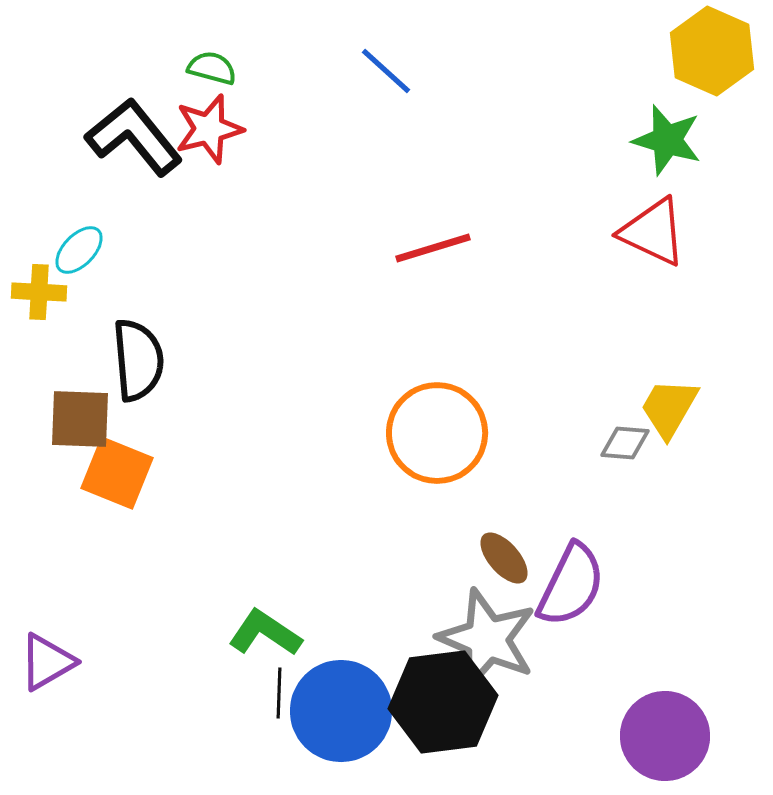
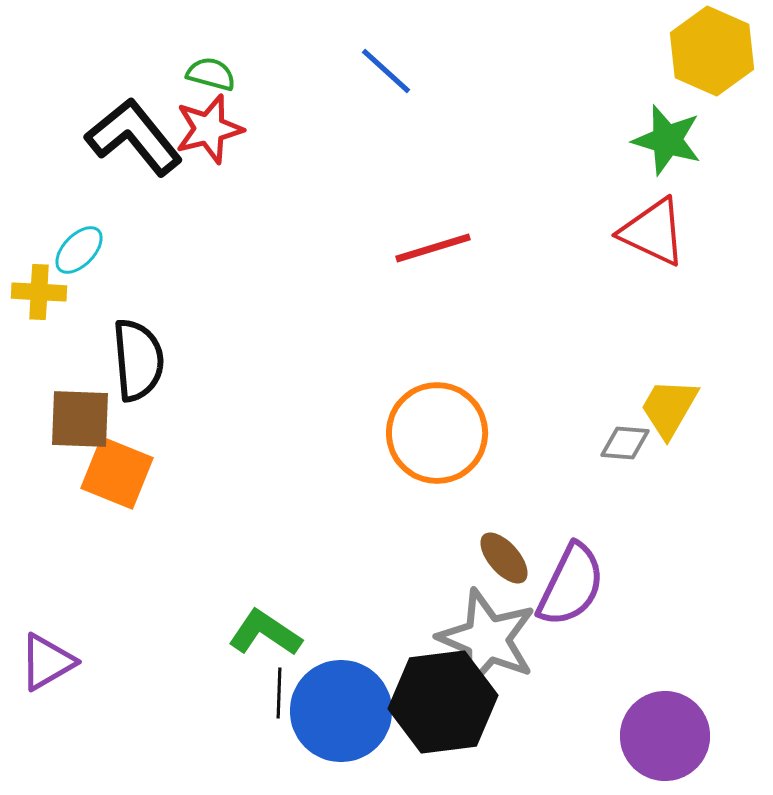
green semicircle: moved 1 px left, 6 px down
